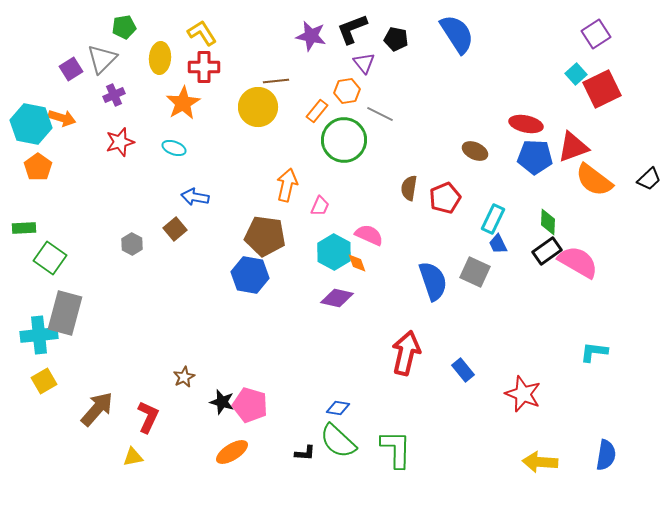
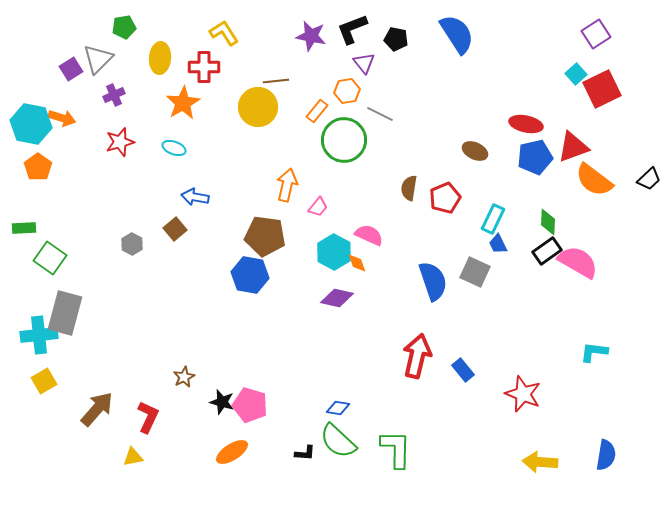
yellow L-shape at (202, 33): moved 22 px right
gray triangle at (102, 59): moved 4 px left
blue pentagon at (535, 157): rotated 16 degrees counterclockwise
pink trapezoid at (320, 206): moved 2 px left, 1 px down; rotated 15 degrees clockwise
red arrow at (406, 353): moved 11 px right, 3 px down
